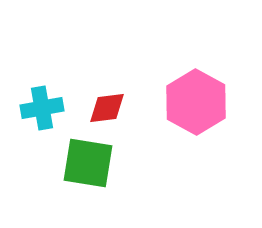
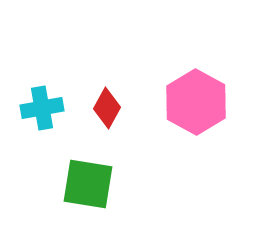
red diamond: rotated 54 degrees counterclockwise
green square: moved 21 px down
